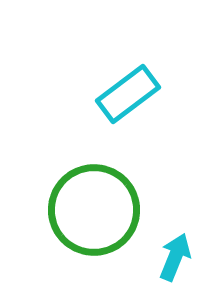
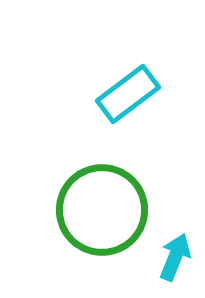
green circle: moved 8 px right
